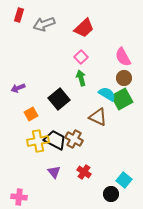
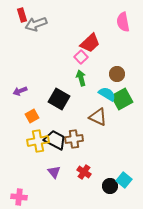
red rectangle: moved 3 px right; rotated 32 degrees counterclockwise
gray arrow: moved 8 px left
red trapezoid: moved 6 px right, 15 px down
pink semicircle: moved 35 px up; rotated 18 degrees clockwise
brown circle: moved 7 px left, 4 px up
purple arrow: moved 2 px right, 3 px down
black square: rotated 20 degrees counterclockwise
orange square: moved 1 px right, 2 px down
brown cross: rotated 36 degrees counterclockwise
black circle: moved 1 px left, 8 px up
